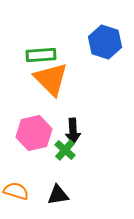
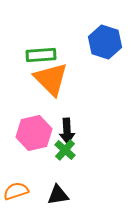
black arrow: moved 6 px left
orange semicircle: rotated 35 degrees counterclockwise
